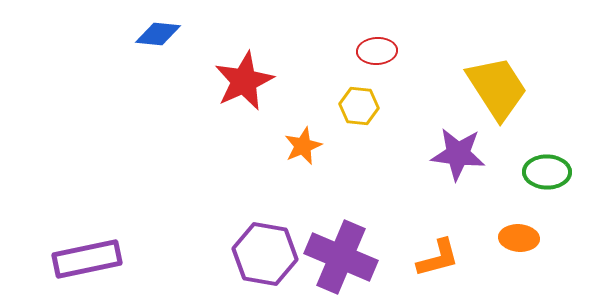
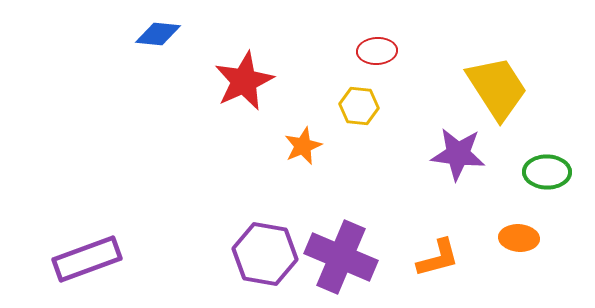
purple rectangle: rotated 8 degrees counterclockwise
